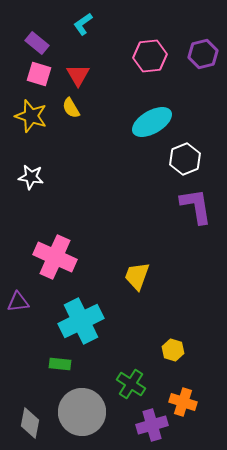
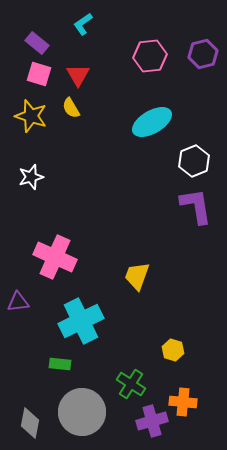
white hexagon: moved 9 px right, 2 px down
white star: rotated 25 degrees counterclockwise
orange cross: rotated 12 degrees counterclockwise
purple cross: moved 4 px up
